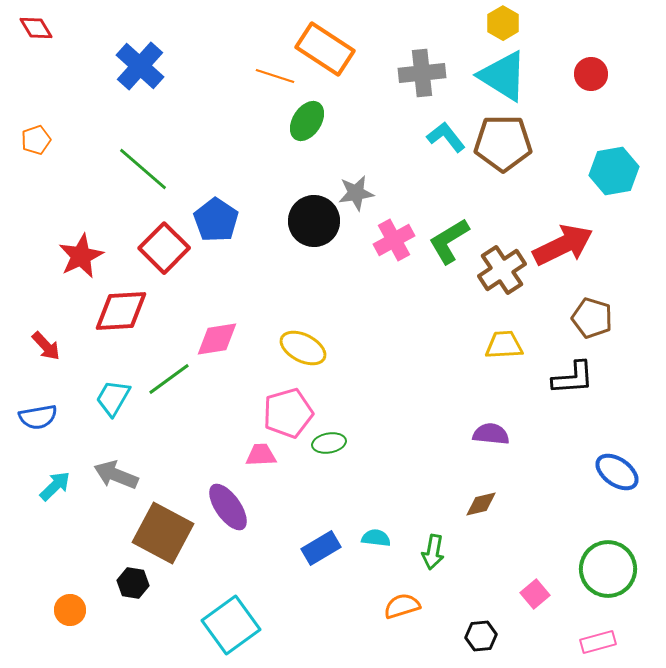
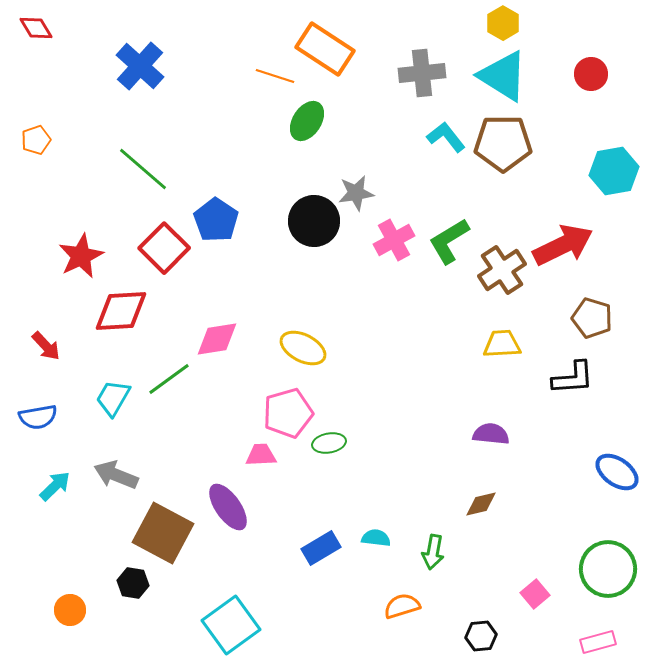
yellow trapezoid at (504, 345): moved 2 px left, 1 px up
